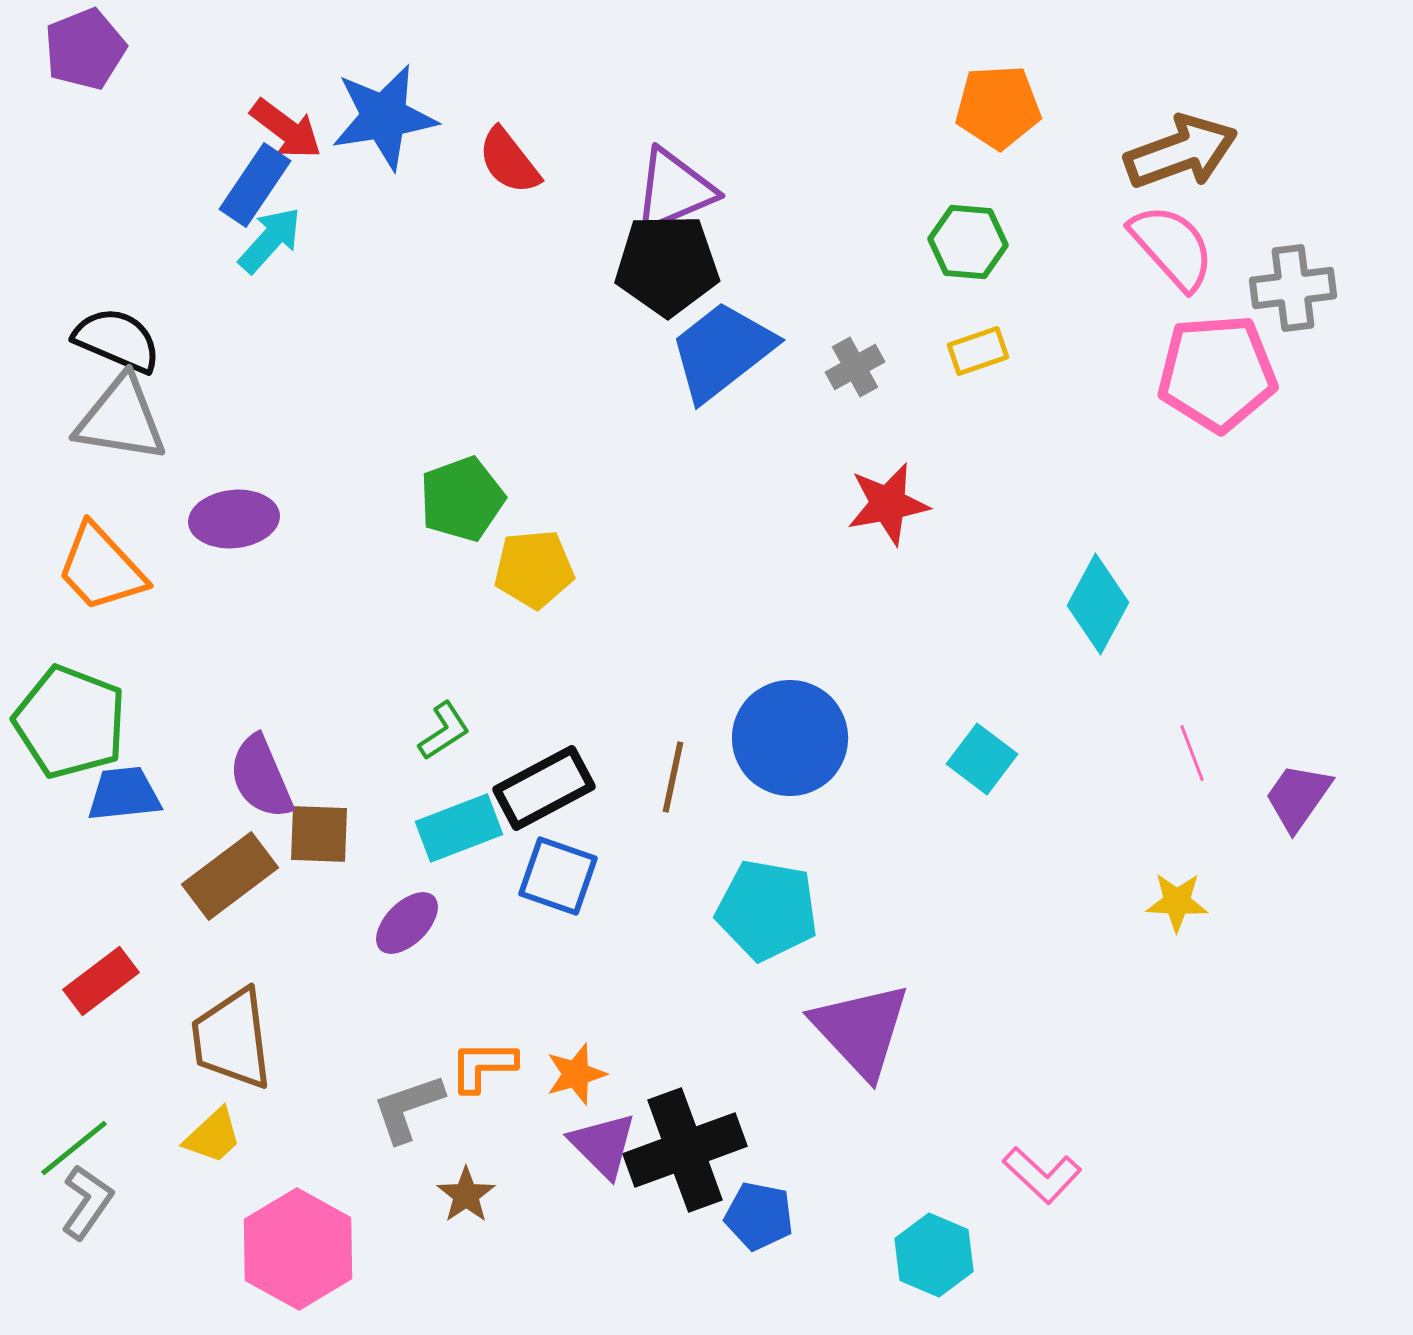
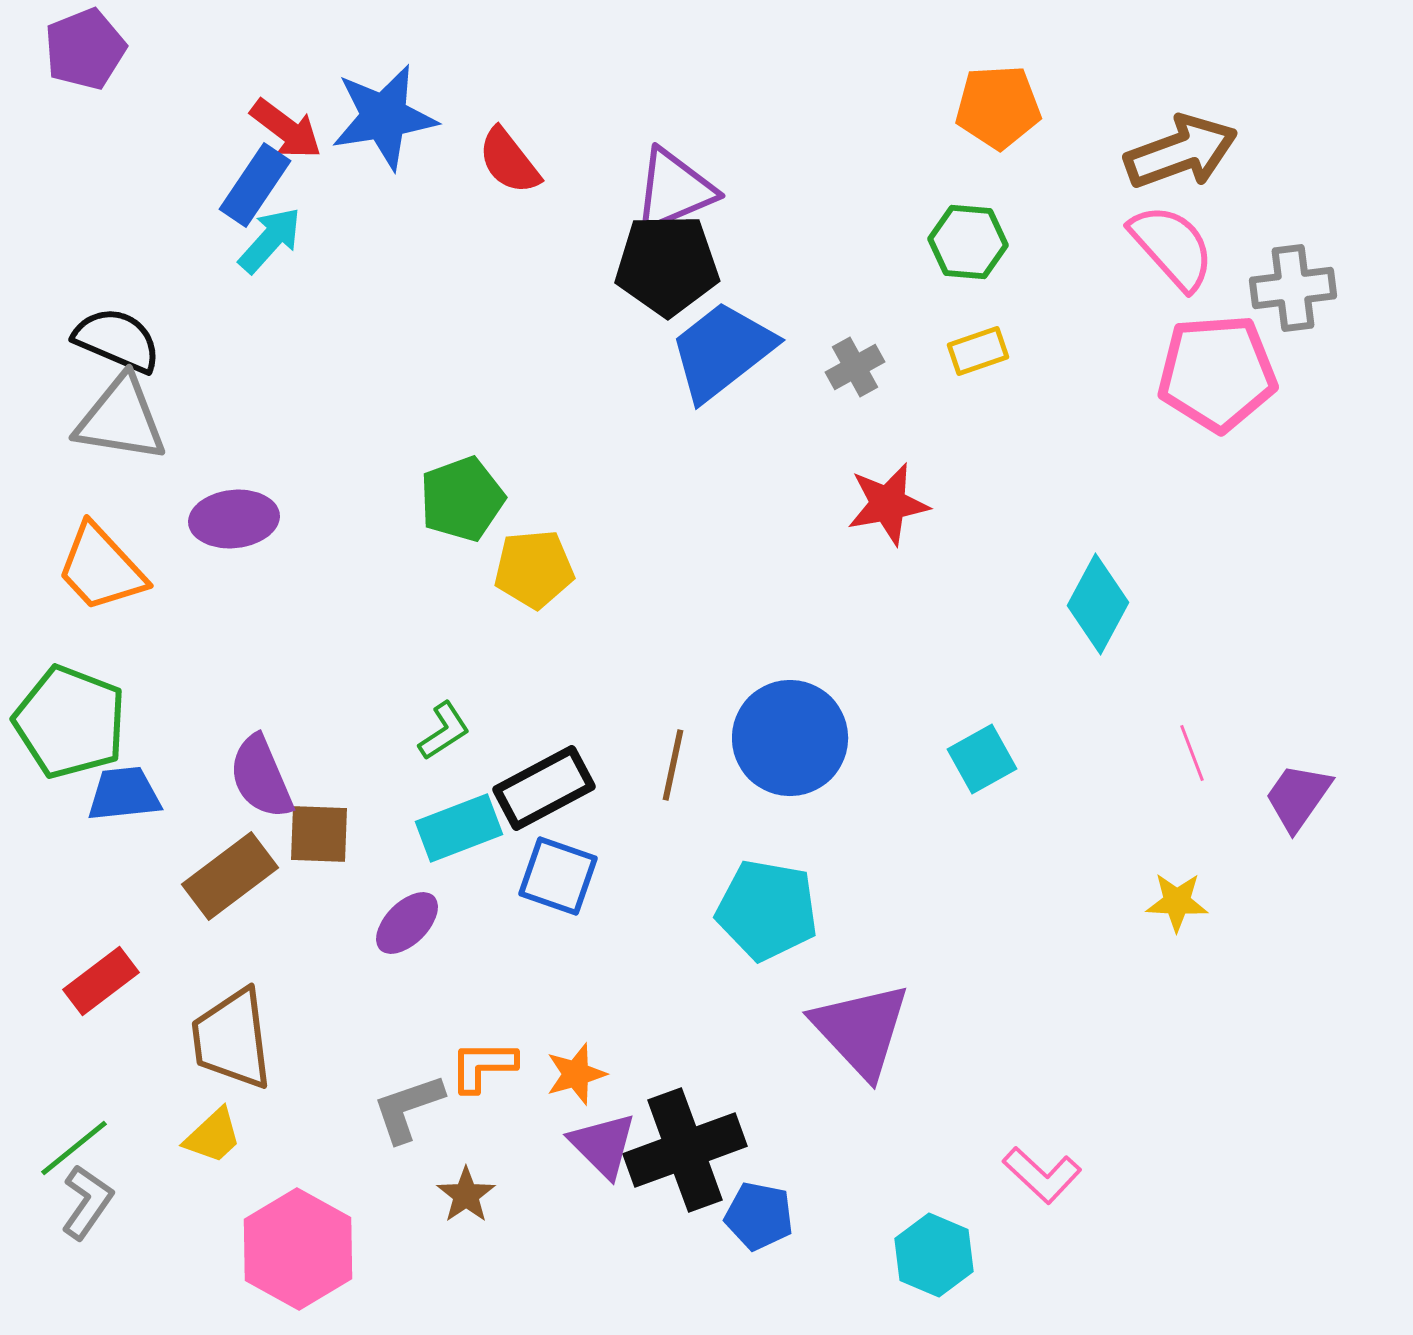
cyan square at (982, 759): rotated 24 degrees clockwise
brown line at (673, 777): moved 12 px up
